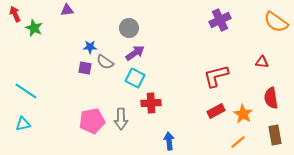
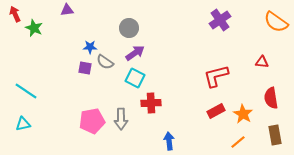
purple cross: rotated 10 degrees counterclockwise
